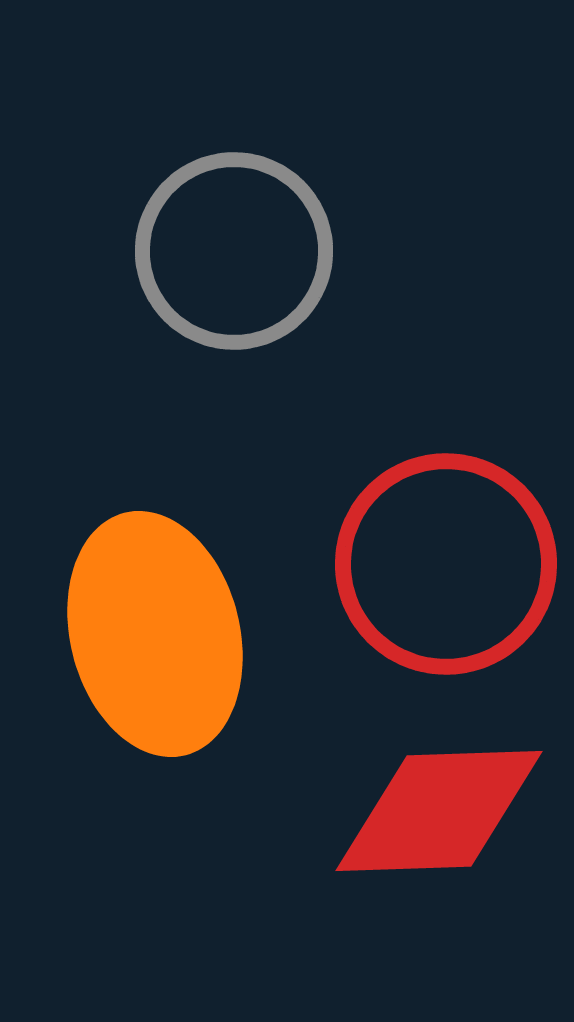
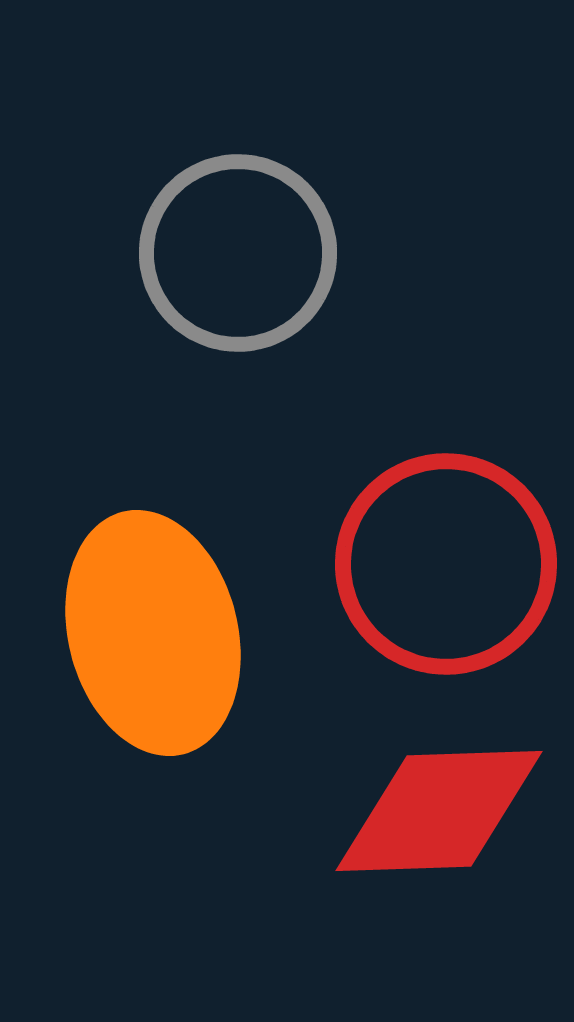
gray circle: moved 4 px right, 2 px down
orange ellipse: moved 2 px left, 1 px up
